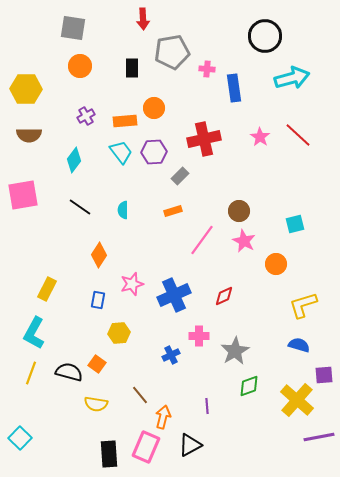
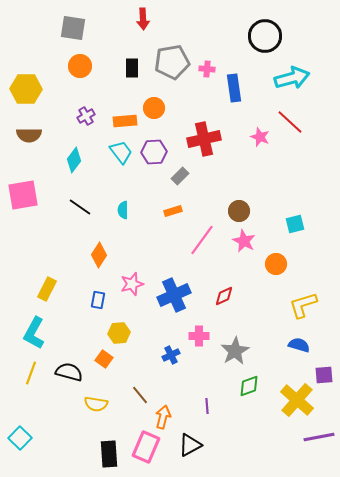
gray pentagon at (172, 52): moved 10 px down
red line at (298, 135): moved 8 px left, 13 px up
pink star at (260, 137): rotated 12 degrees counterclockwise
orange square at (97, 364): moved 7 px right, 5 px up
